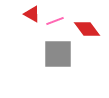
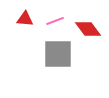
red triangle: moved 7 px left, 5 px down; rotated 24 degrees counterclockwise
red diamond: moved 1 px right
